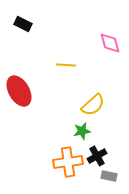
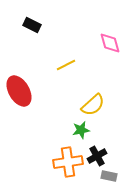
black rectangle: moved 9 px right, 1 px down
yellow line: rotated 30 degrees counterclockwise
green star: moved 1 px left, 1 px up
